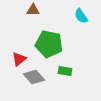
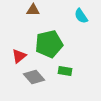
green pentagon: rotated 24 degrees counterclockwise
red triangle: moved 3 px up
